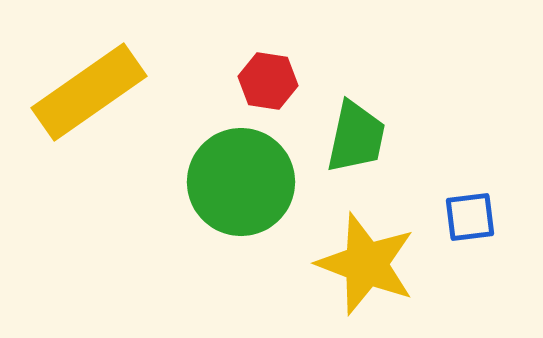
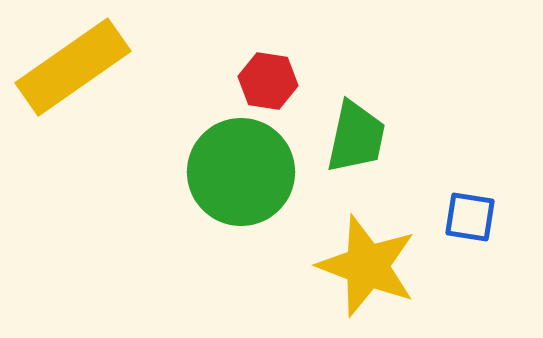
yellow rectangle: moved 16 px left, 25 px up
green circle: moved 10 px up
blue square: rotated 16 degrees clockwise
yellow star: moved 1 px right, 2 px down
